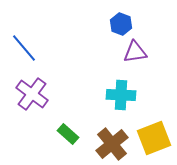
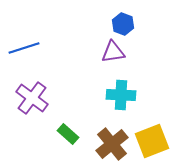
blue hexagon: moved 2 px right
blue line: rotated 68 degrees counterclockwise
purple triangle: moved 22 px left
purple cross: moved 4 px down
yellow square: moved 2 px left, 3 px down
